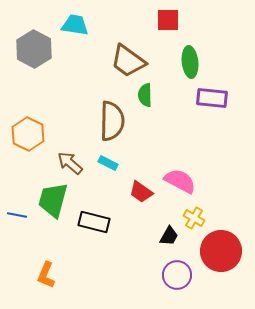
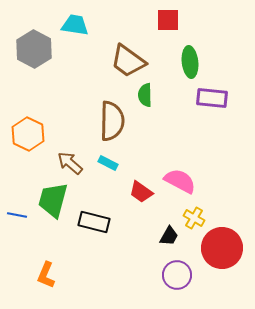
red circle: moved 1 px right, 3 px up
